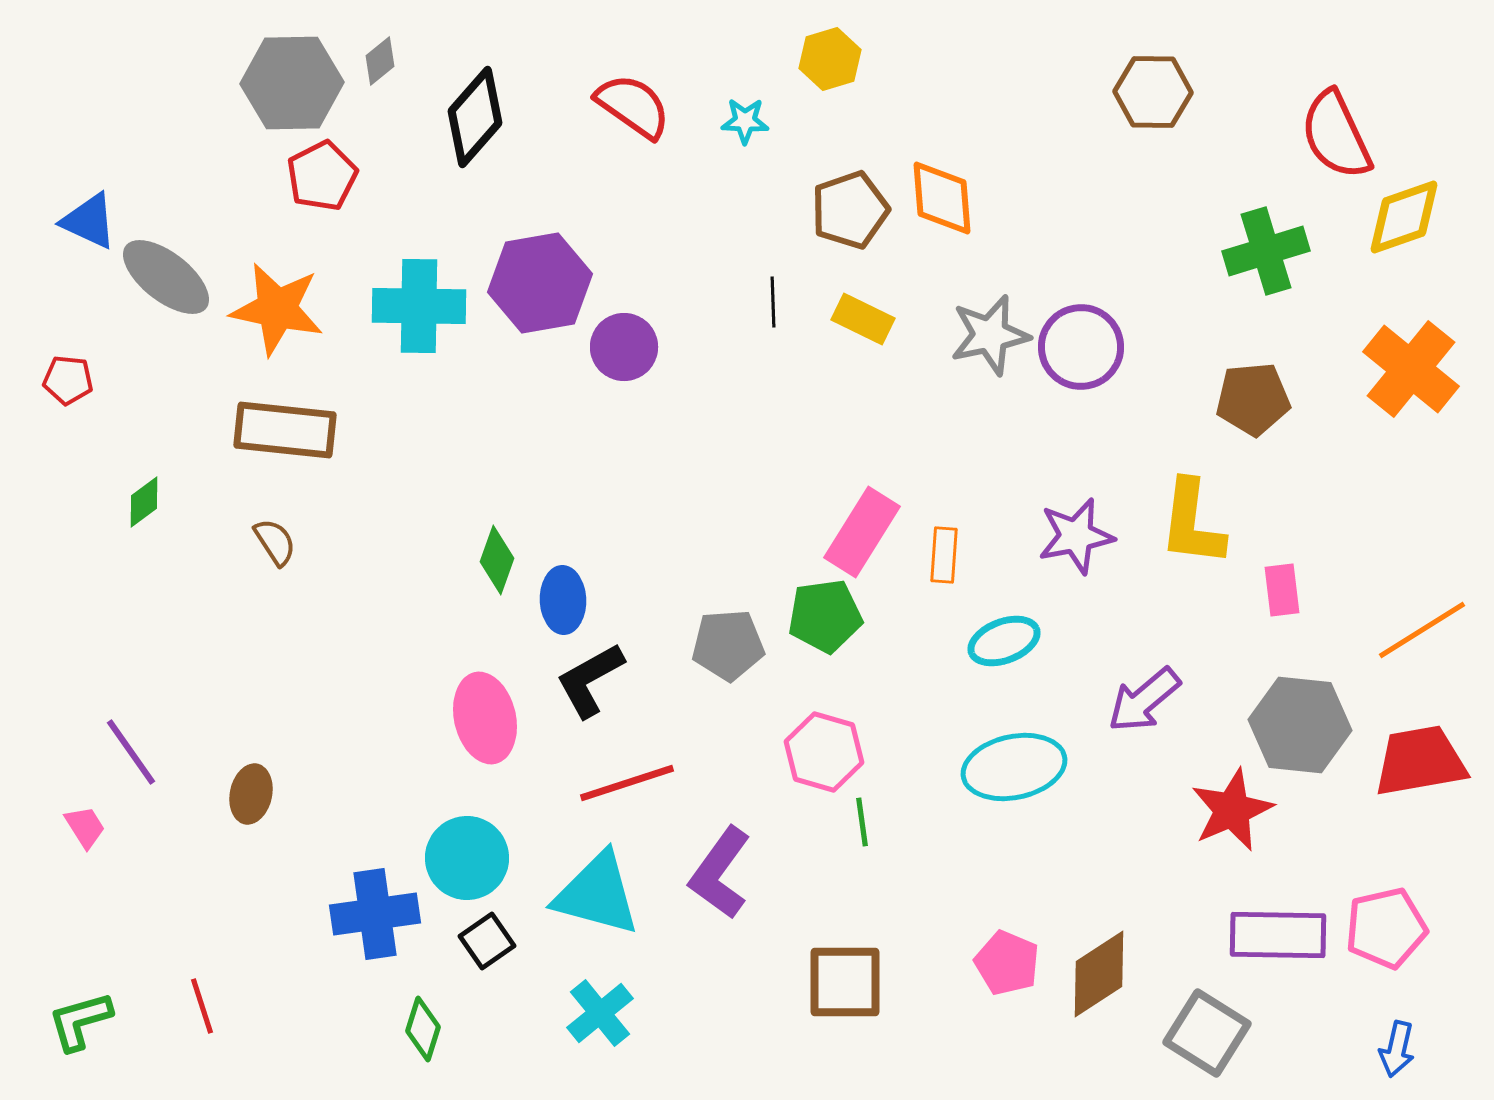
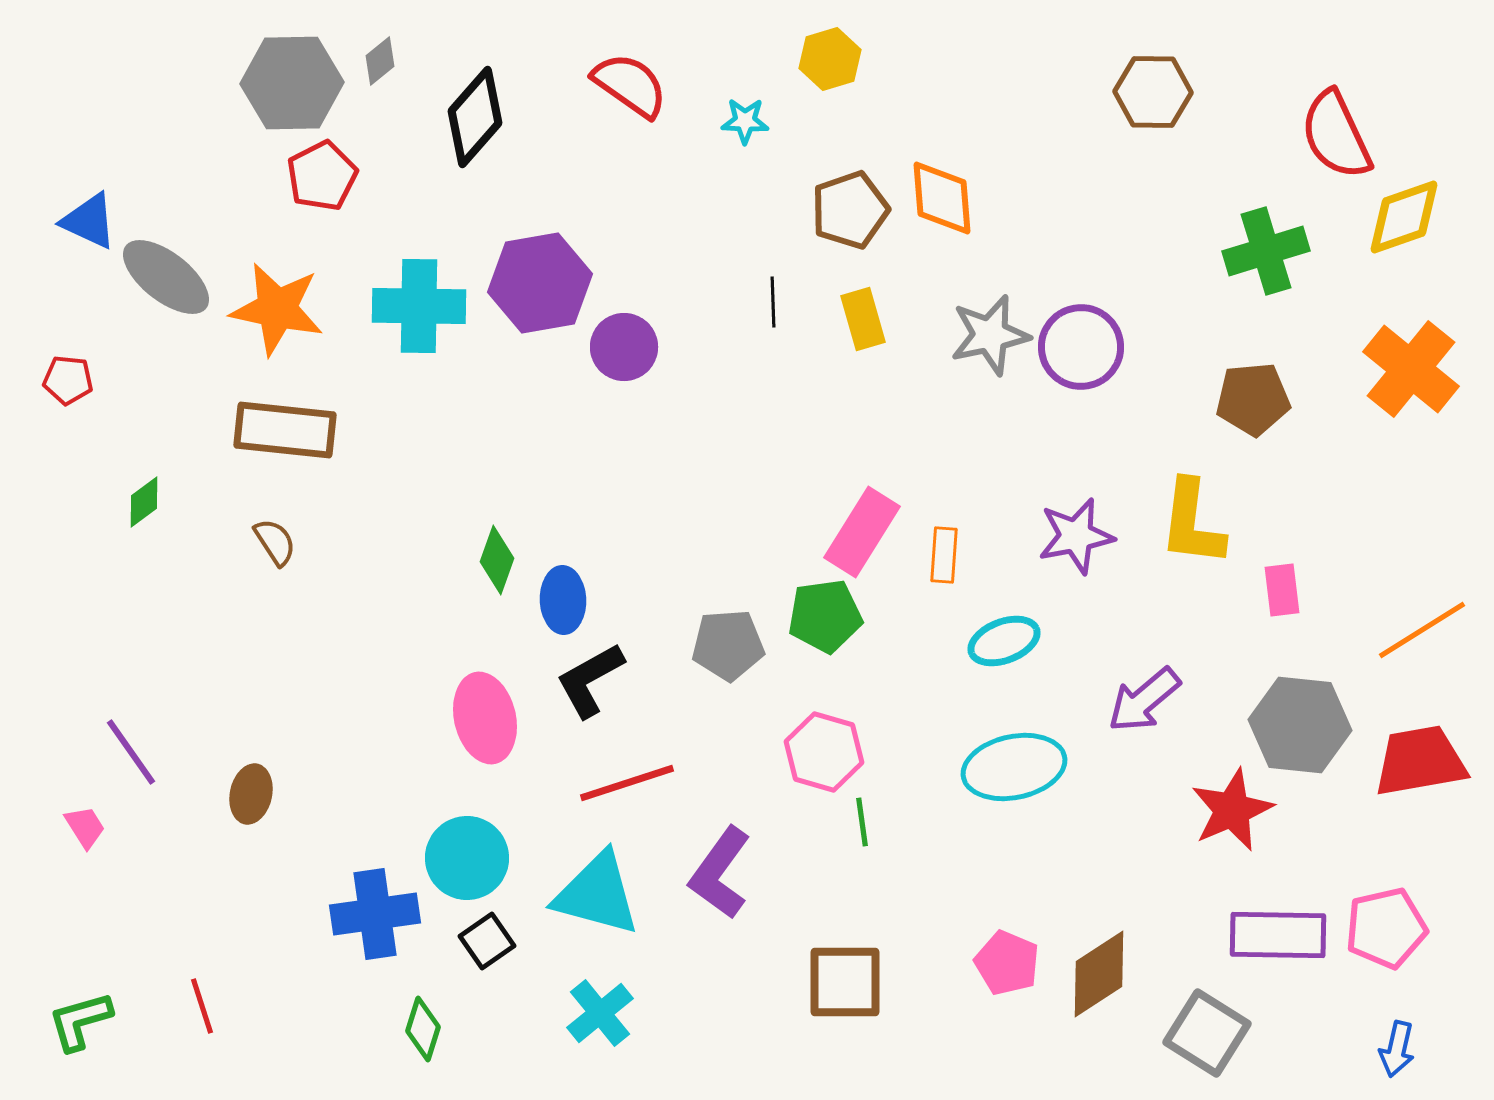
red semicircle at (633, 106): moved 3 px left, 21 px up
yellow rectangle at (863, 319): rotated 48 degrees clockwise
